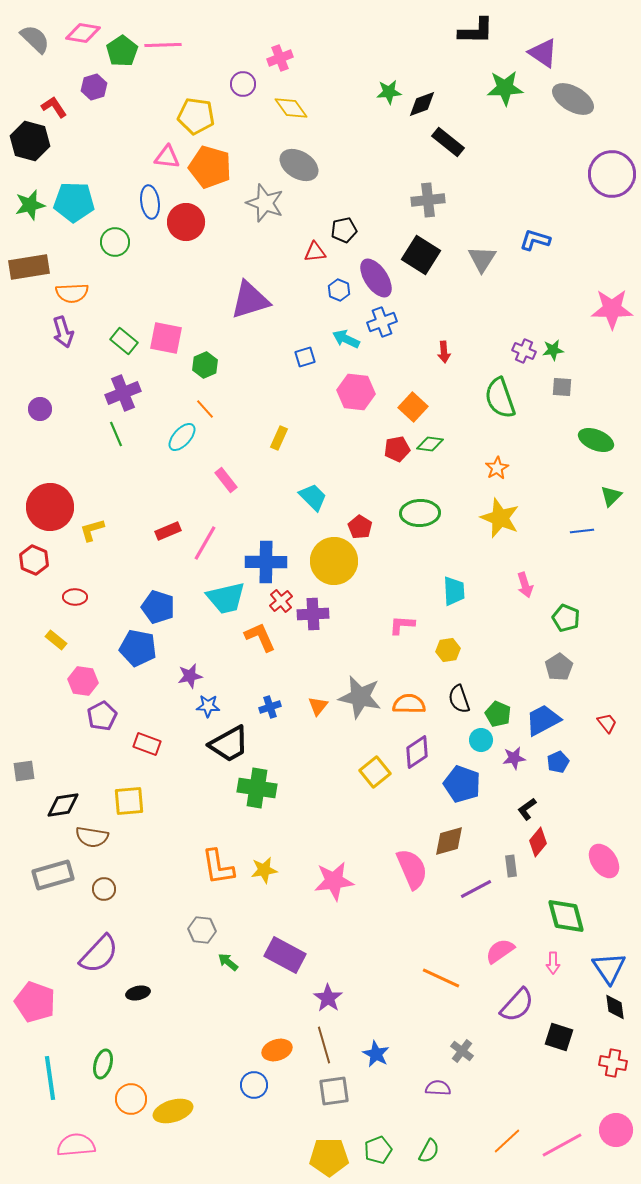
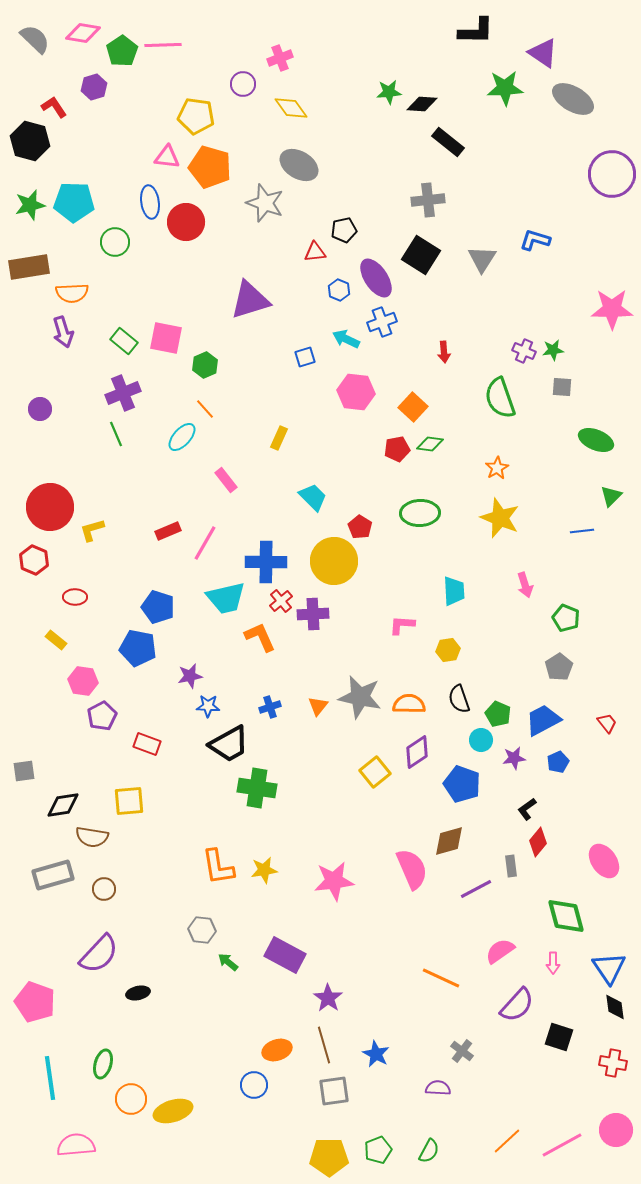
black diamond at (422, 104): rotated 24 degrees clockwise
